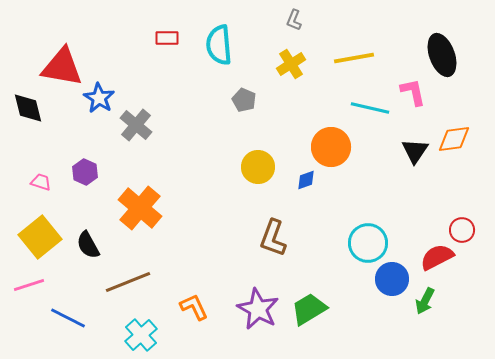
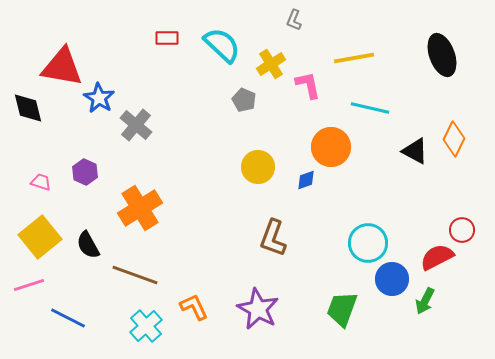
cyan semicircle: moved 3 px right; rotated 138 degrees clockwise
yellow cross: moved 20 px left
pink L-shape: moved 105 px left, 7 px up
orange diamond: rotated 56 degrees counterclockwise
black triangle: rotated 36 degrees counterclockwise
orange cross: rotated 18 degrees clockwise
brown line: moved 7 px right, 7 px up; rotated 42 degrees clockwise
green trapezoid: moved 33 px right; rotated 39 degrees counterclockwise
cyan cross: moved 5 px right, 9 px up
